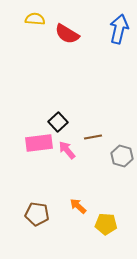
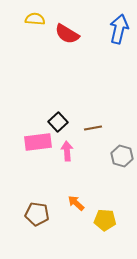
brown line: moved 9 px up
pink rectangle: moved 1 px left, 1 px up
pink arrow: moved 1 px down; rotated 36 degrees clockwise
orange arrow: moved 2 px left, 3 px up
yellow pentagon: moved 1 px left, 4 px up
